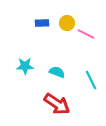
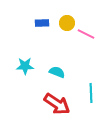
cyan line: moved 13 px down; rotated 24 degrees clockwise
